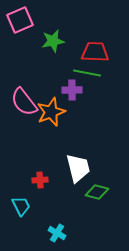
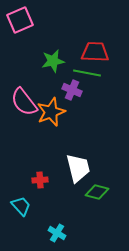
green star: moved 20 px down
purple cross: rotated 24 degrees clockwise
cyan trapezoid: rotated 15 degrees counterclockwise
